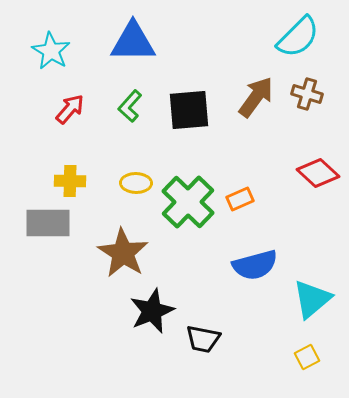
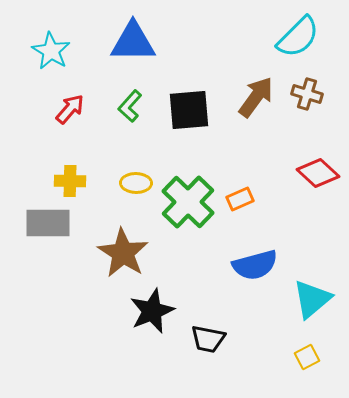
black trapezoid: moved 5 px right
